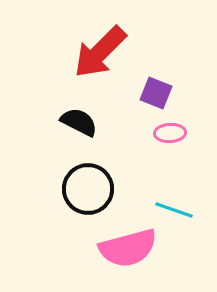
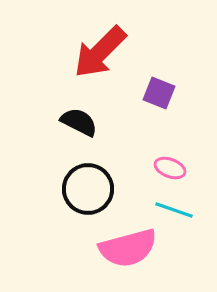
purple square: moved 3 px right
pink ellipse: moved 35 px down; rotated 24 degrees clockwise
